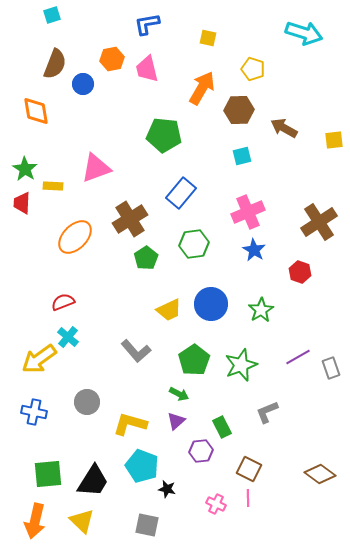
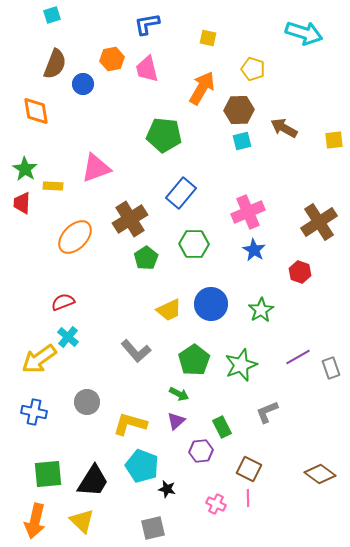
cyan square at (242, 156): moved 15 px up
green hexagon at (194, 244): rotated 8 degrees clockwise
gray square at (147, 525): moved 6 px right, 3 px down; rotated 25 degrees counterclockwise
